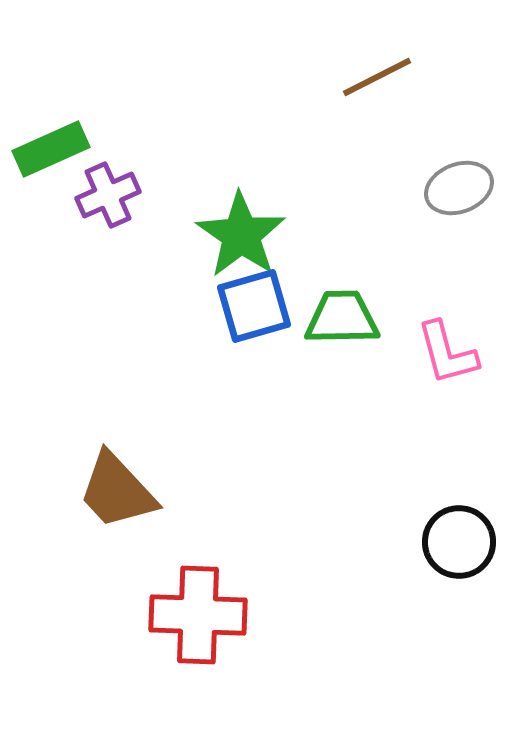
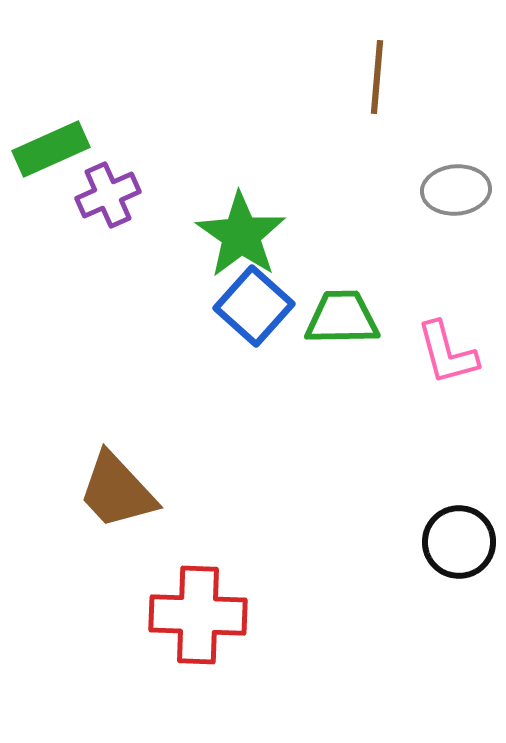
brown line: rotated 58 degrees counterclockwise
gray ellipse: moved 3 px left, 2 px down; rotated 16 degrees clockwise
blue square: rotated 32 degrees counterclockwise
